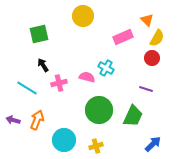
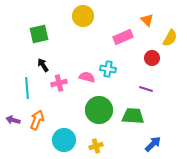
yellow semicircle: moved 13 px right
cyan cross: moved 2 px right, 1 px down; rotated 21 degrees counterclockwise
cyan line: rotated 55 degrees clockwise
green trapezoid: rotated 110 degrees counterclockwise
